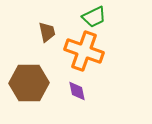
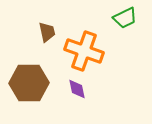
green trapezoid: moved 31 px right, 1 px down
purple diamond: moved 2 px up
